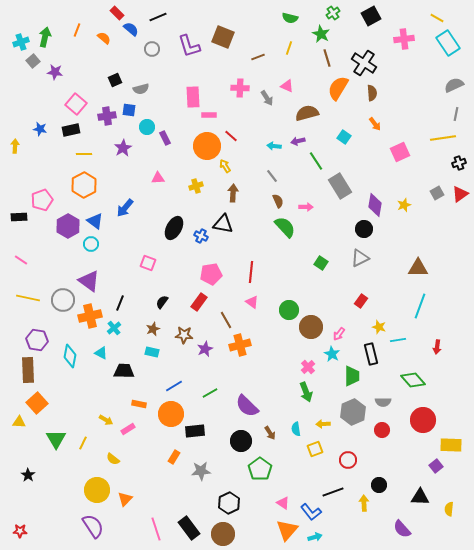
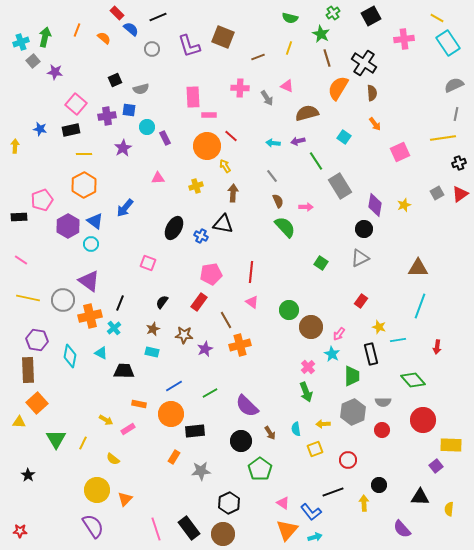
cyan arrow at (274, 146): moved 1 px left, 3 px up
